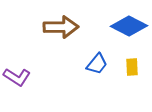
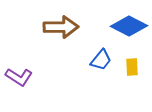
blue trapezoid: moved 4 px right, 4 px up
purple L-shape: moved 2 px right
